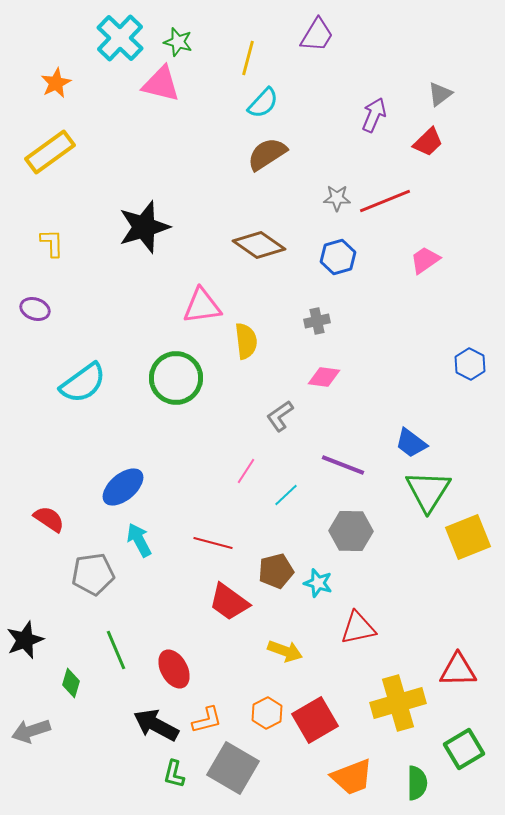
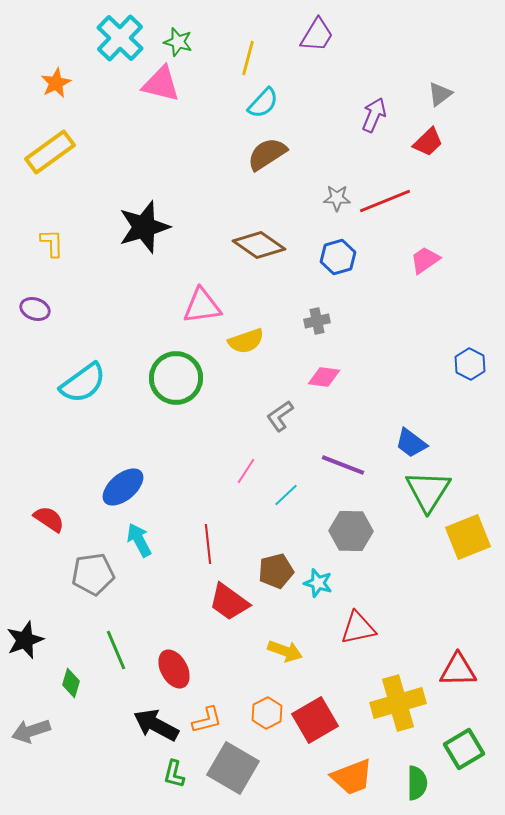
yellow semicircle at (246, 341): rotated 78 degrees clockwise
red line at (213, 543): moved 5 px left, 1 px down; rotated 69 degrees clockwise
